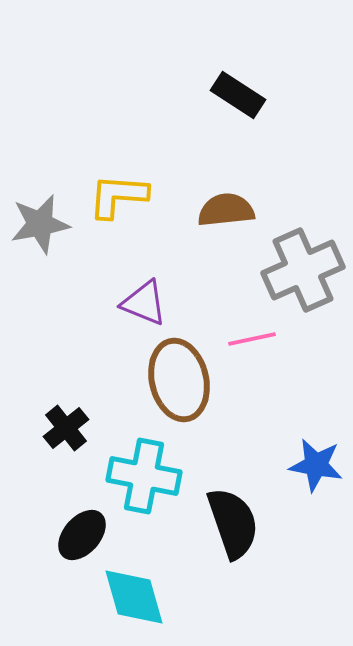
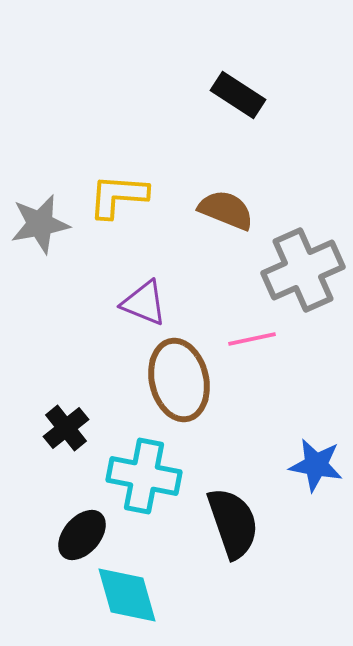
brown semicircle: rotated 28 degrees clockwise
cyan diamond: moved 7 px left, 2 px up
